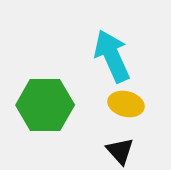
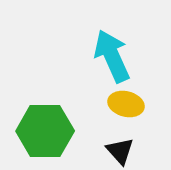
green hexagon: moved 26 px down
